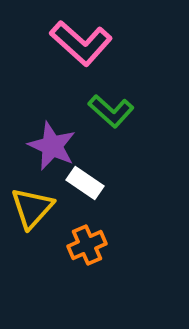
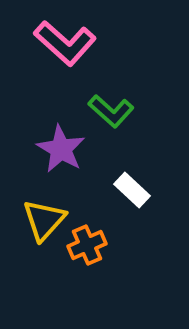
pink L-shape: moved 16 px left
purple star: moved 9 px right, 3 px down; rotated 6 degrees clockwise
white rectangle: moved 47 px right, 7 px down; rotated 9 degrees clockwise
yellow triangle: moved 12 px right, 12 px down
